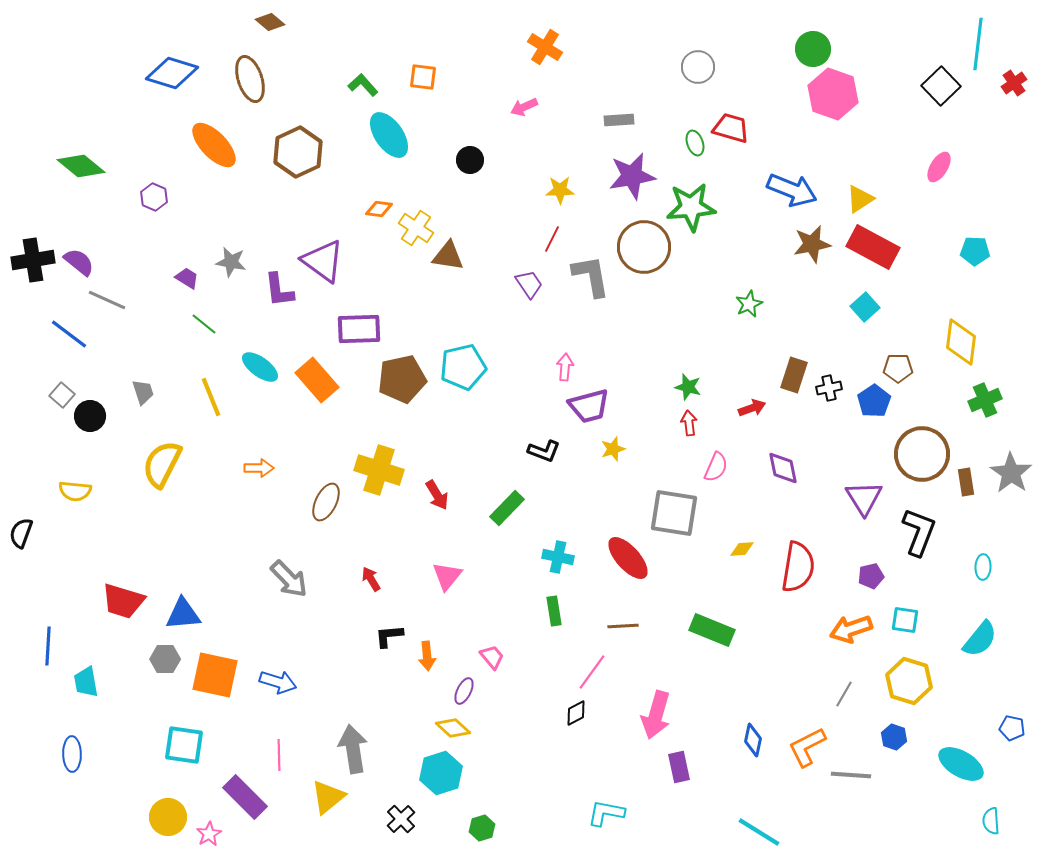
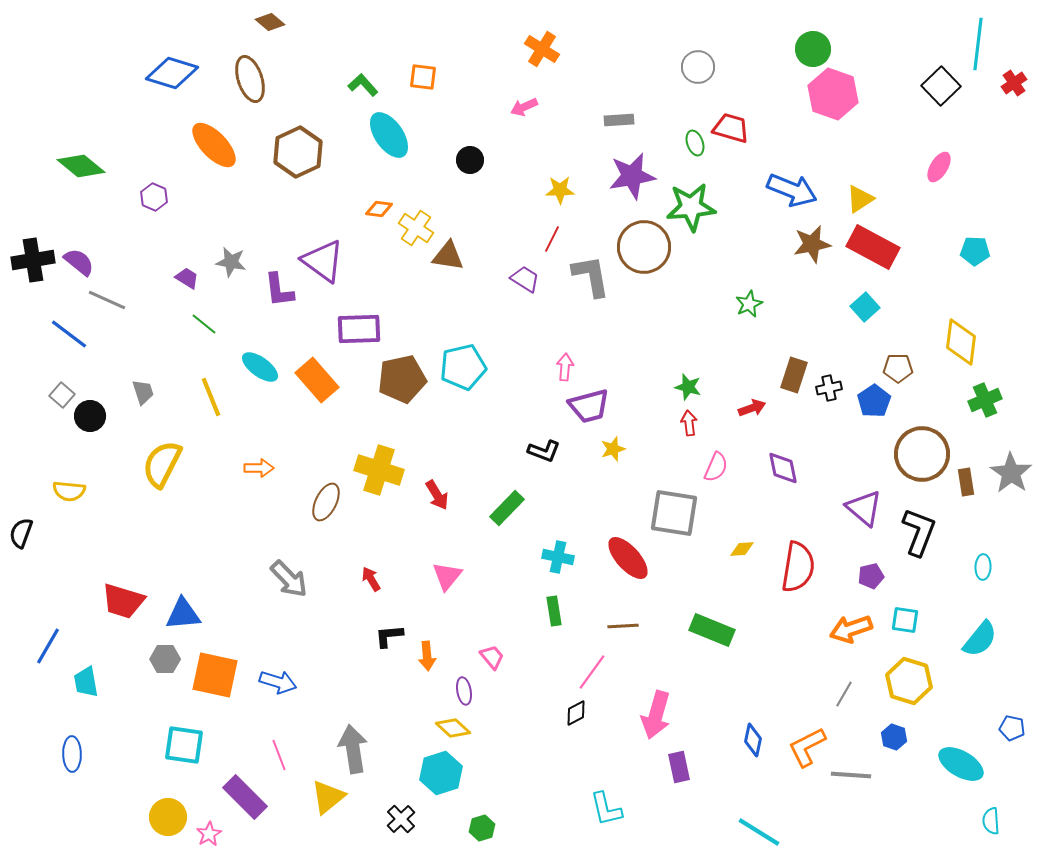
orange cross at (545, 47): moved 3 px left, 2 px down
purple trapezoid at (529, 284): moved 4 px left, 5 px up; rotated 24 degrees counterclockwise
yellow semicircle at (75, 491): moved 6 px left
purple triangle at (864, 498): moved 10 px down; rotated 18 degrees counterclockwise
blue line at (48, 646): rotated 27 degrees clockwise
purple ellipse at (464, 691): rotated 36 degrees counterclockwise
pink line at (279, 755): rotated 20 degrees counterclockwise
cyan L-shape at (606, 813): moved 4 px up; rotated 114 degrees counterclockwise
